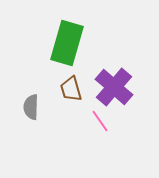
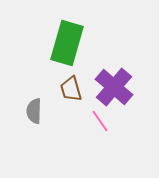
gray semicircle: moved 3 px right, 4 px down
